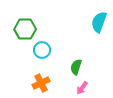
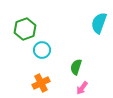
cyan semicircle: moved 1 px down
green hexagon: rotated 20 degrees counterclockwise
